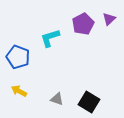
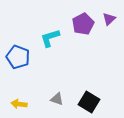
yellow arrow: moved 13 px down; rotated 21 degrees counterclockwise
